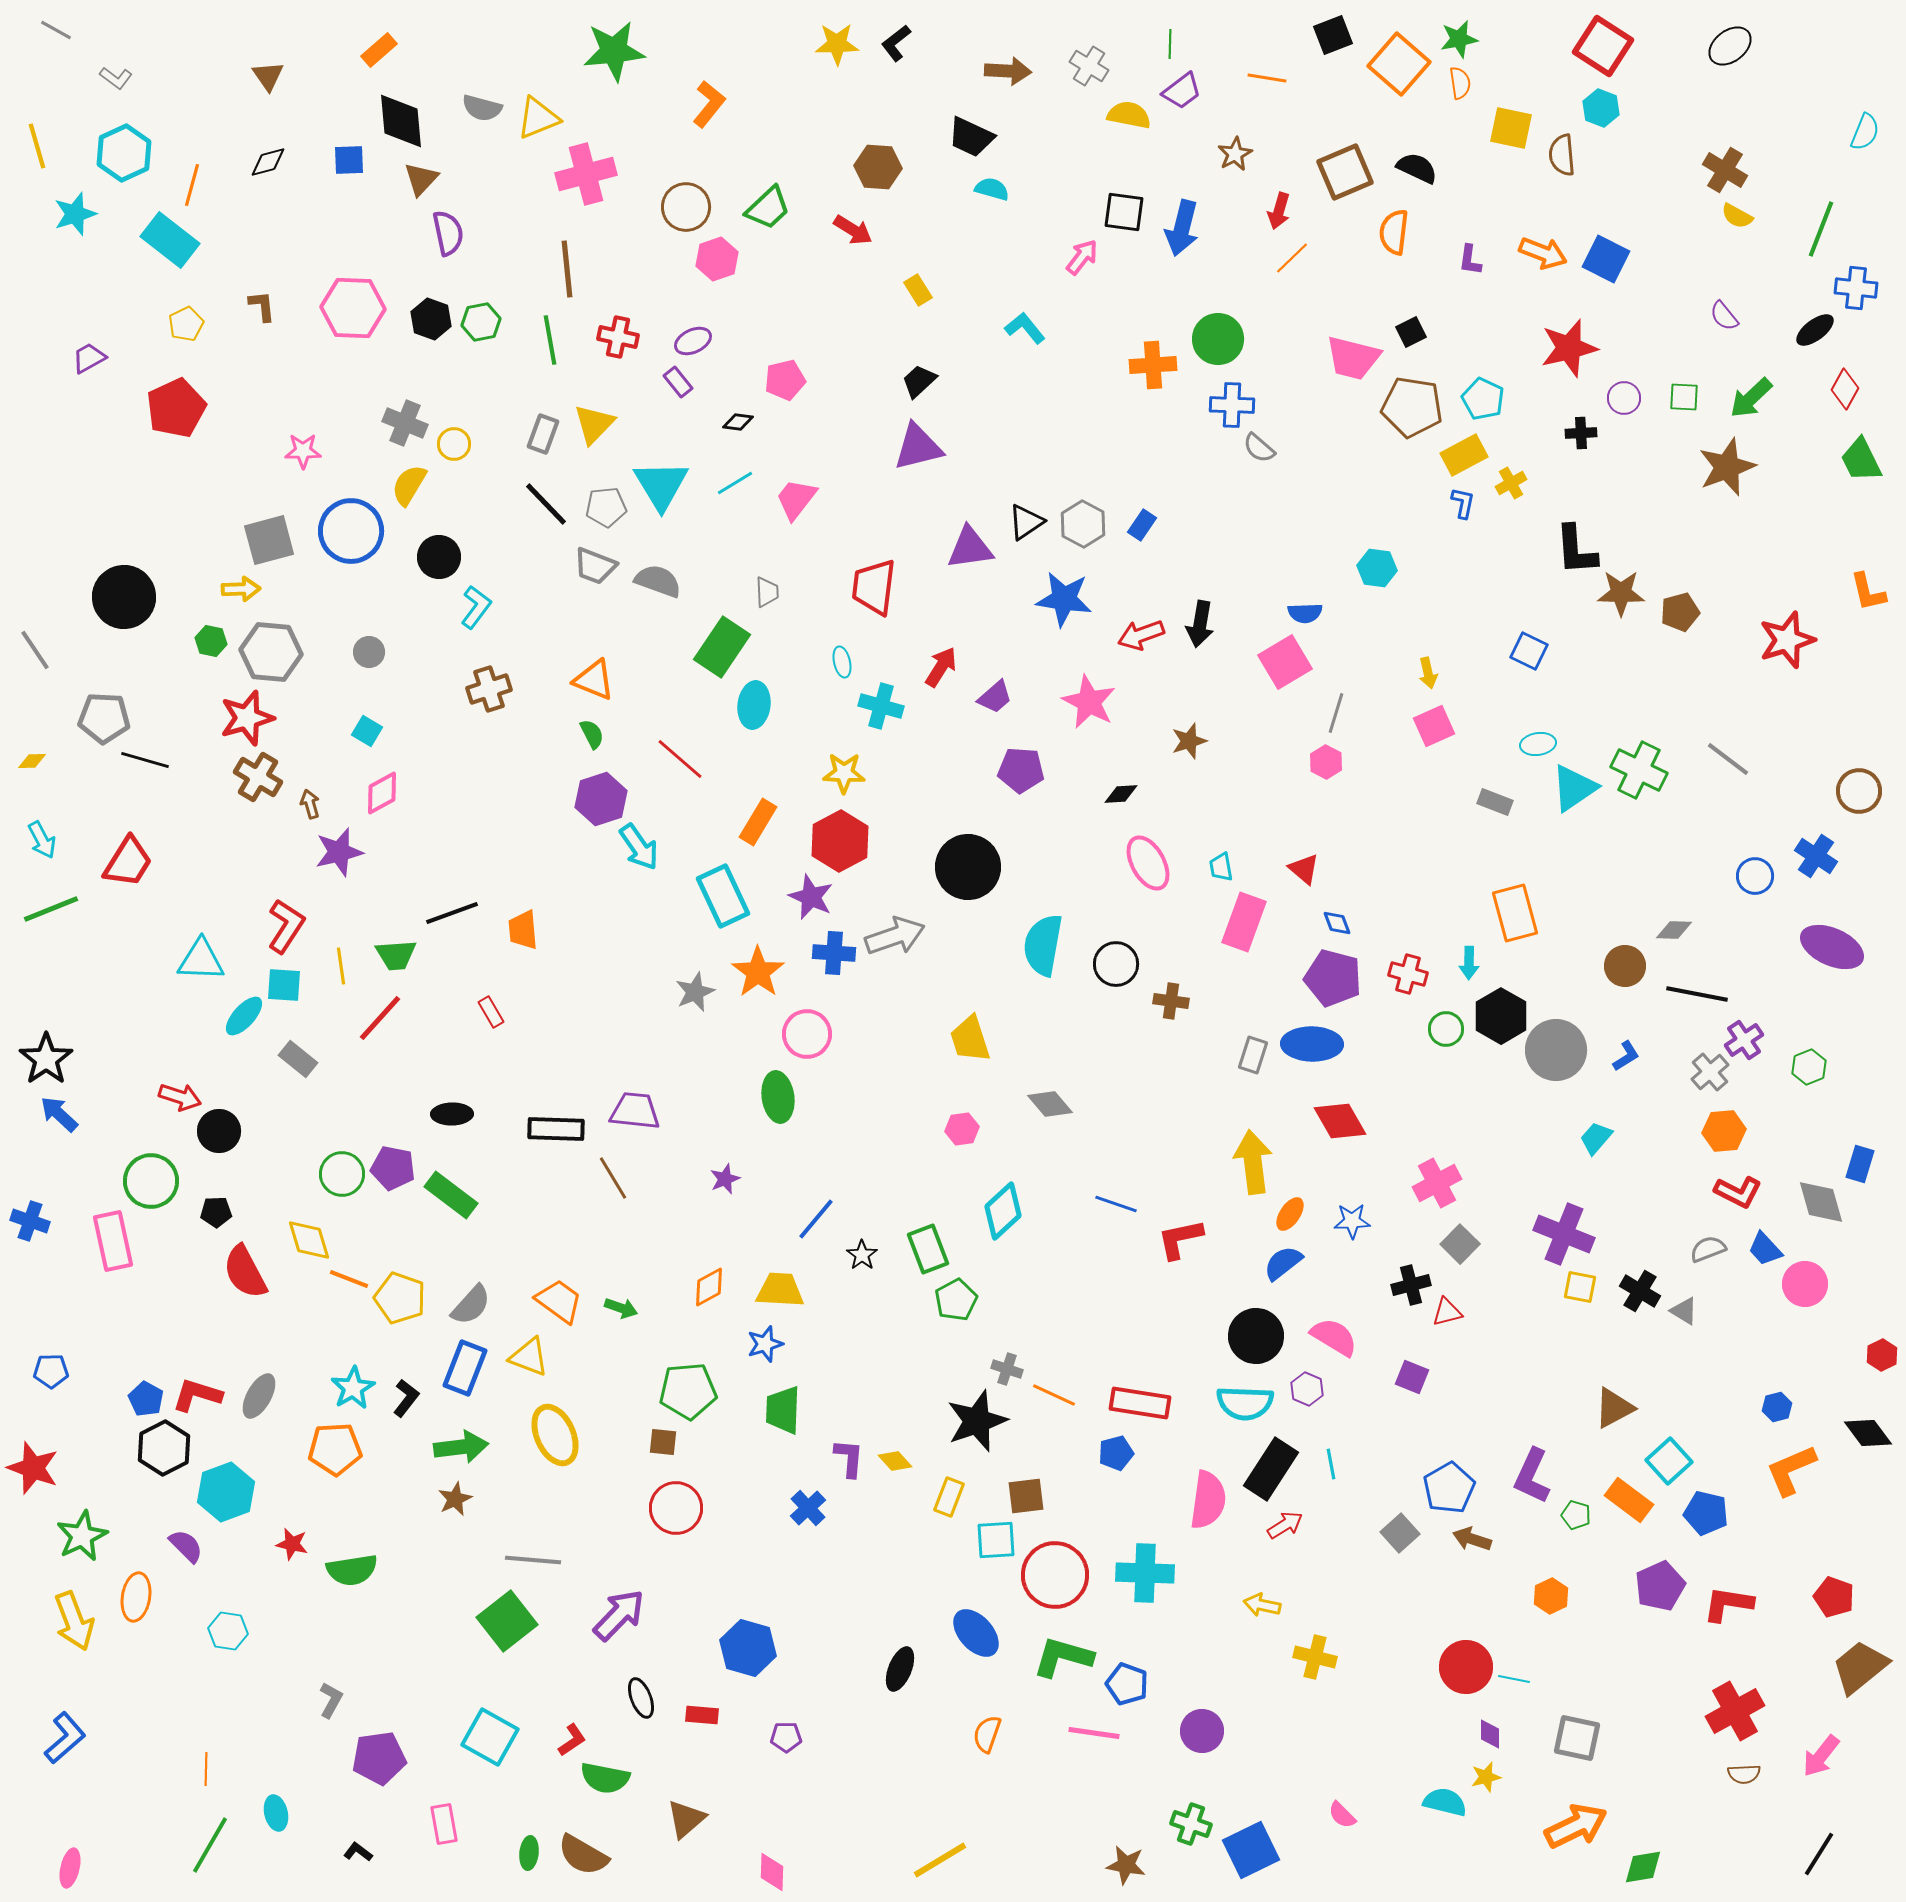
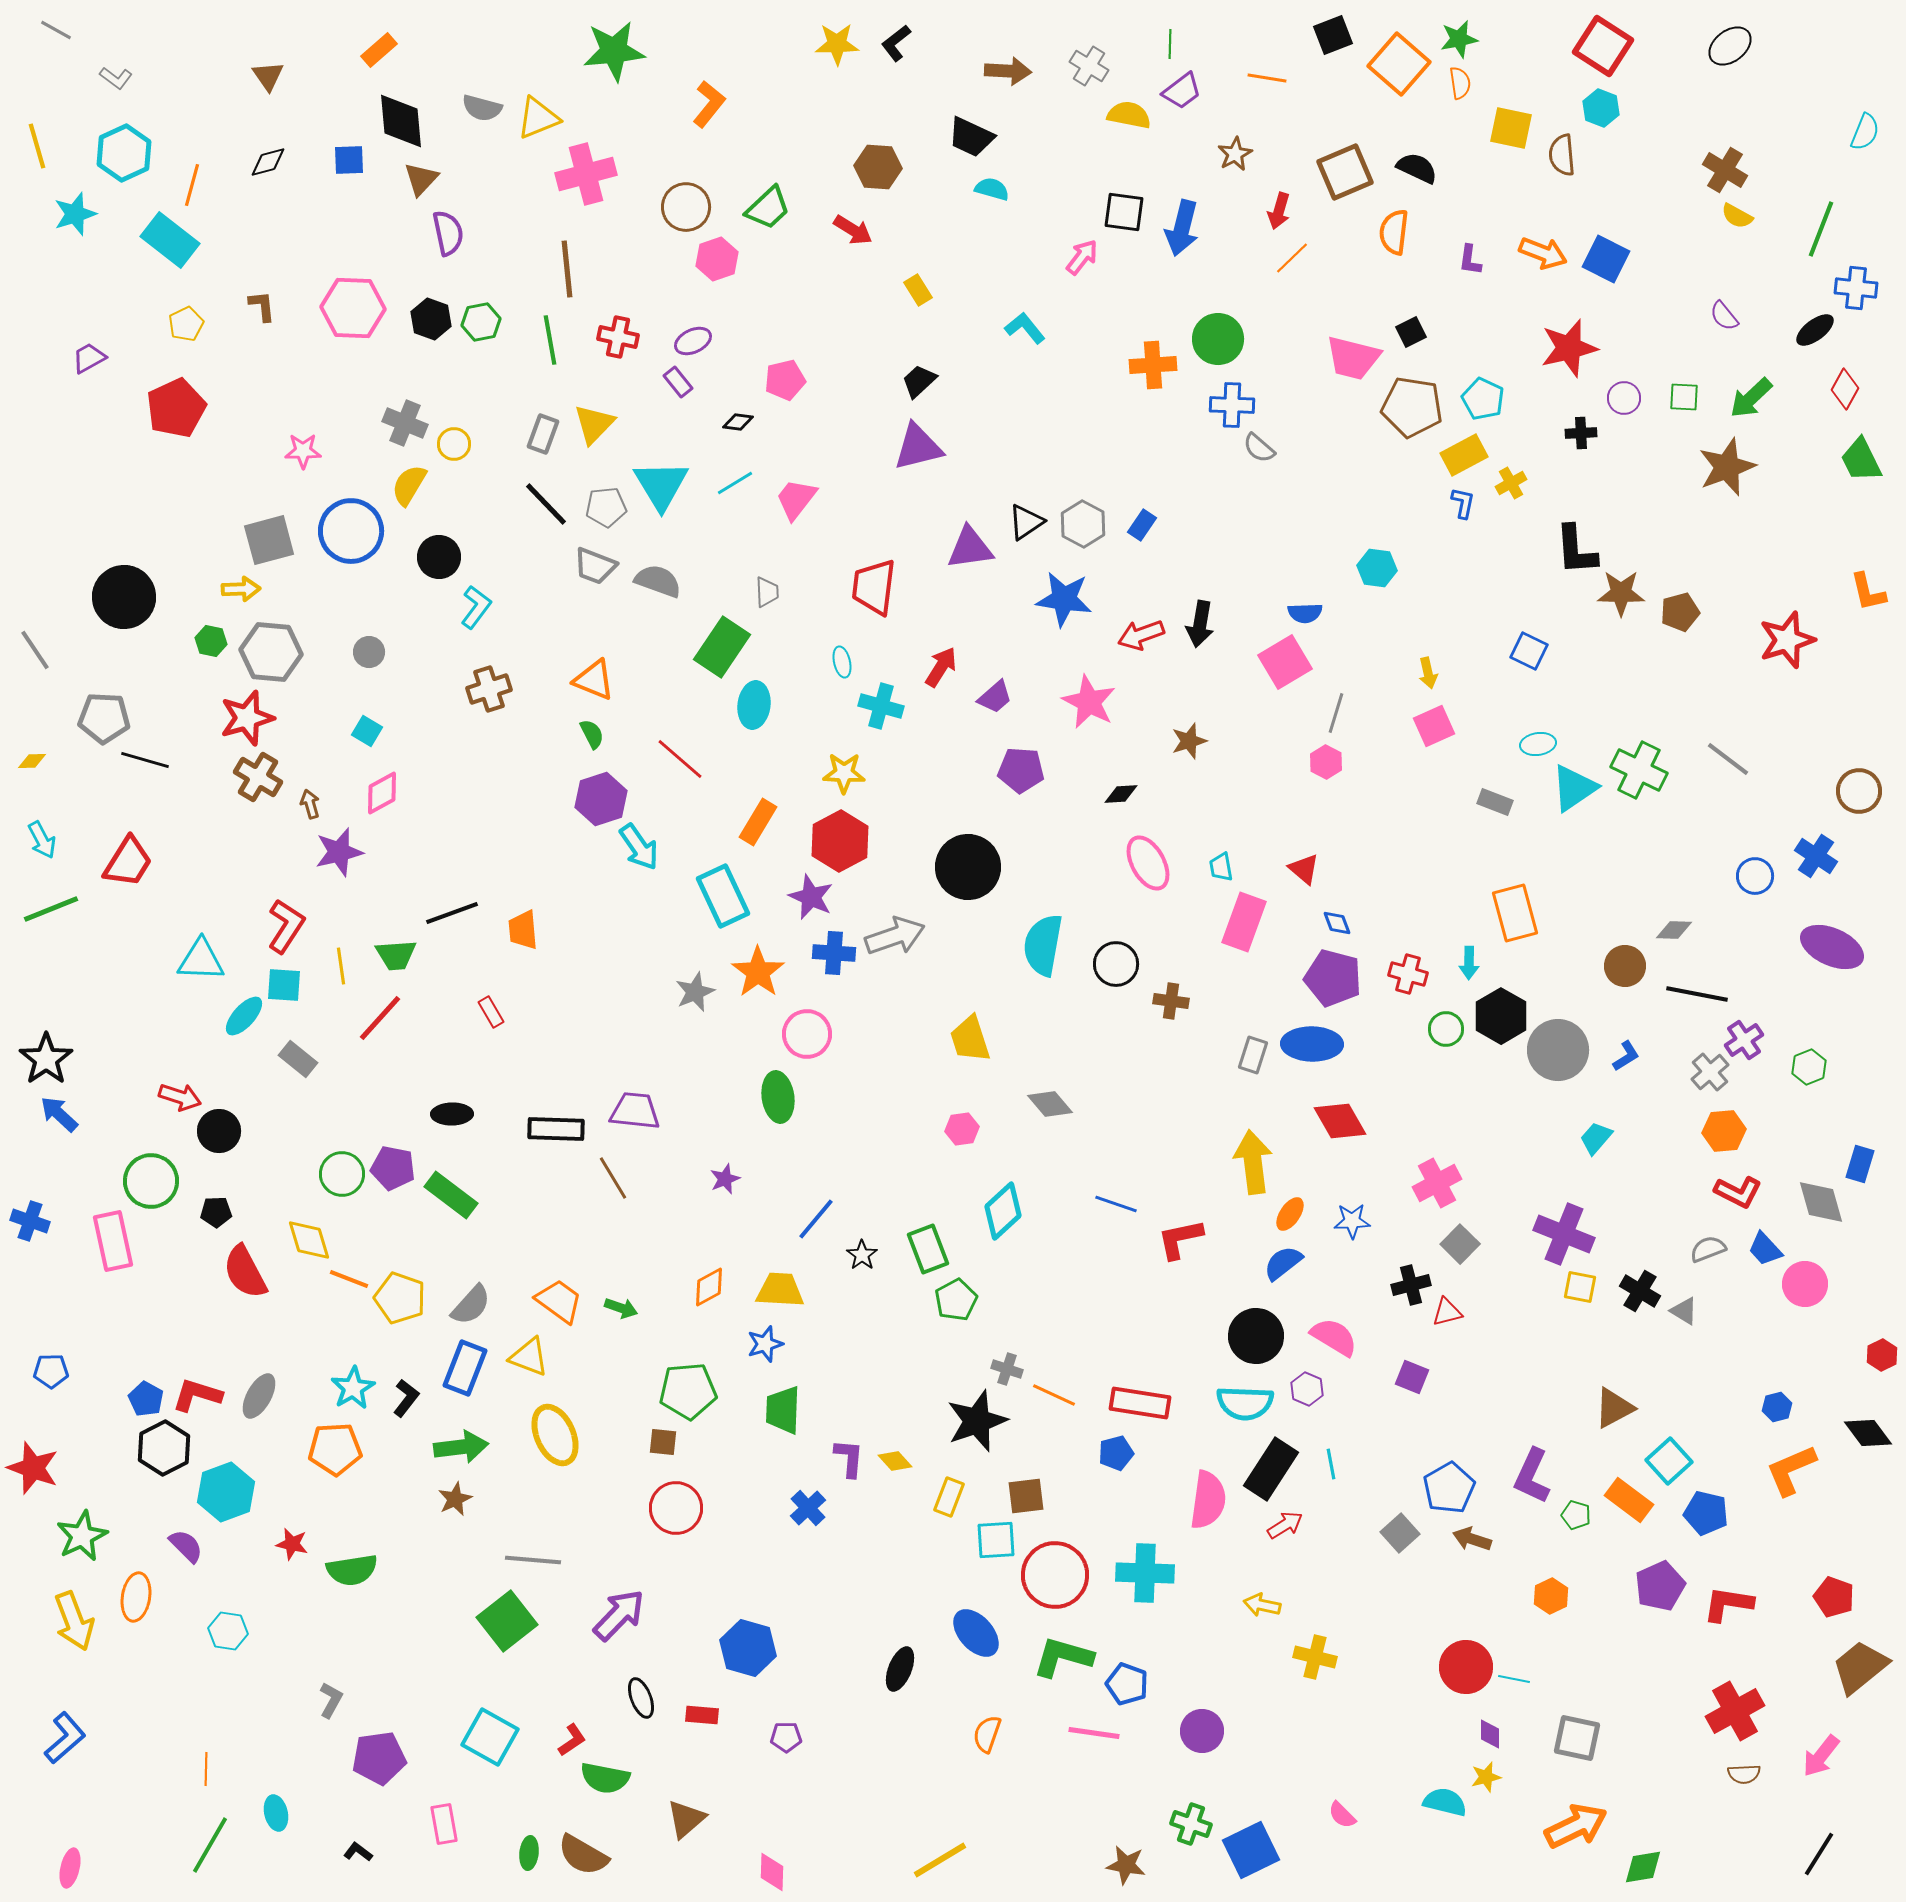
gray circle at (1556, 1050): moved 2 px right
